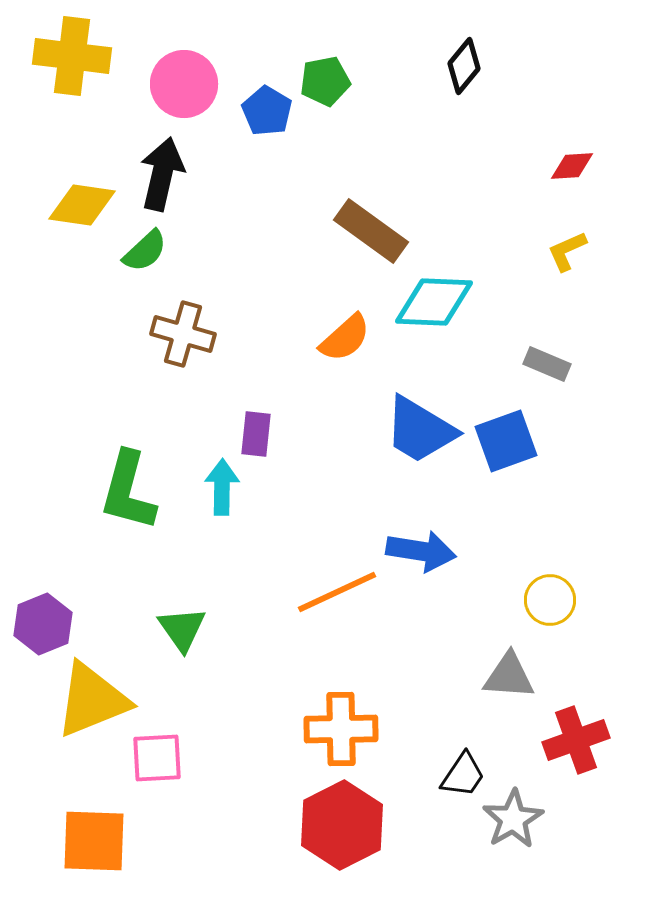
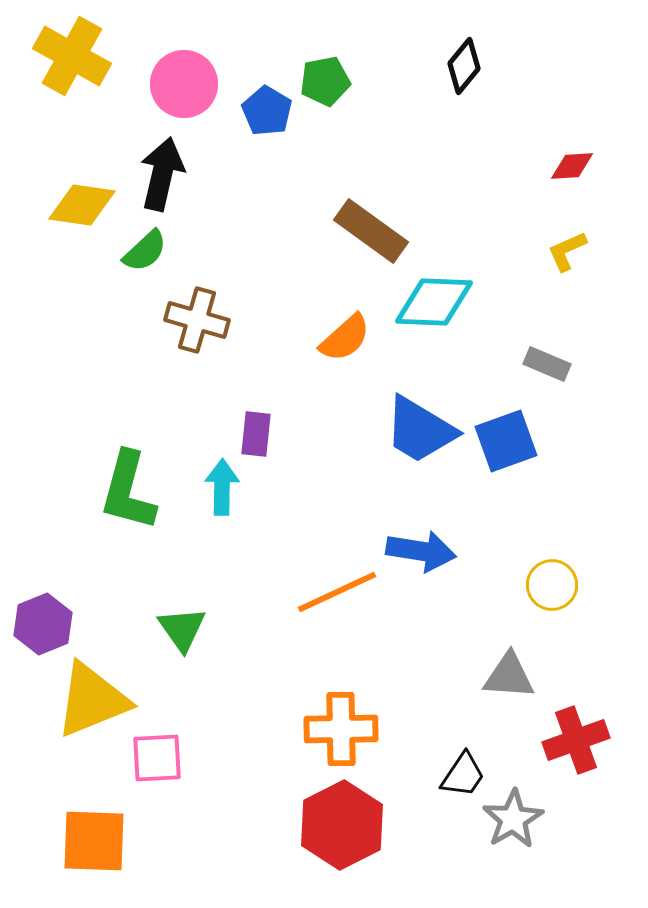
yellow cross: rotated 22 degrees clockwise
brown cross: moved 14 px right, 14 px up
yellow circle: moved 2 px right, 15 px up
